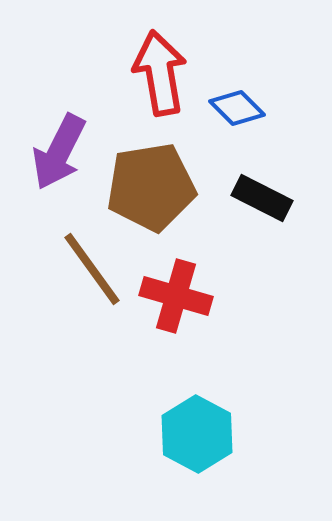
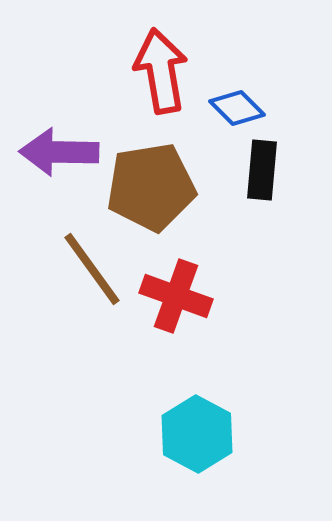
red arrow: moved 1 px right, 2 px up
purple arrow: rotated 64 degrees clockwise
black rectangle: moved 28 px up; rotated 68 degrees clockwise
red cross: rotated 4 degrees clockwise
